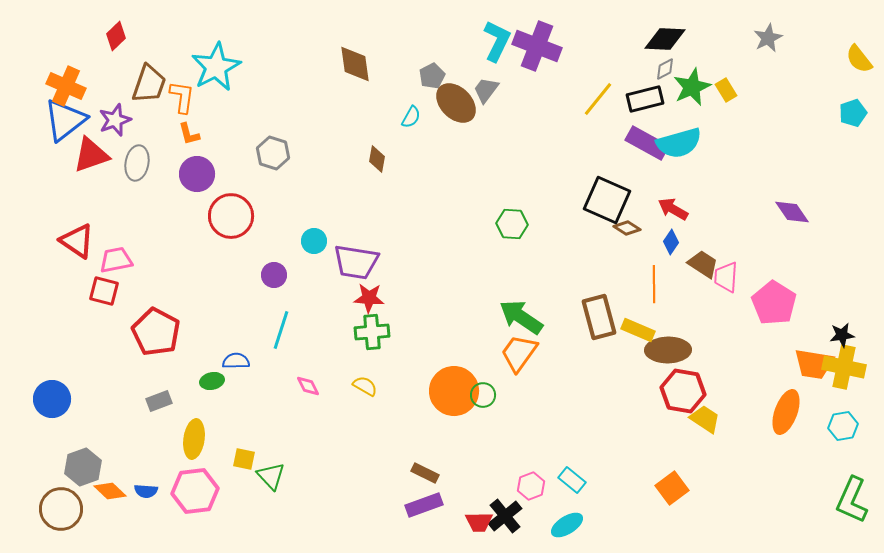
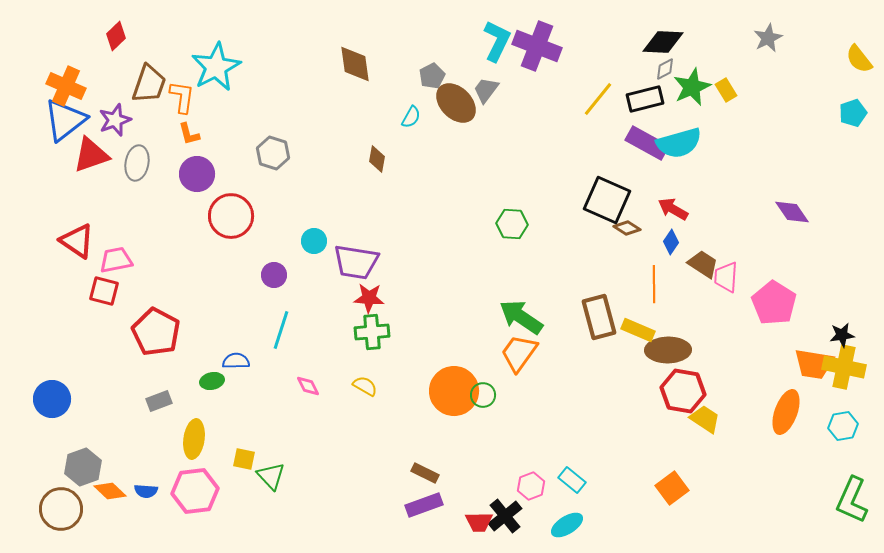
black diamond at (665, 39): moved 2 px left, 3 px down
